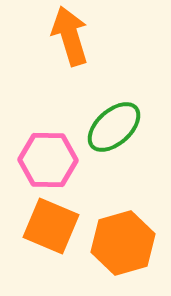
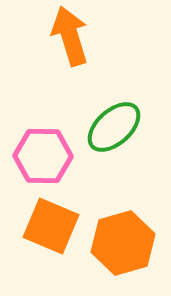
pink hexagon: moved 5 px left, 4 px up
